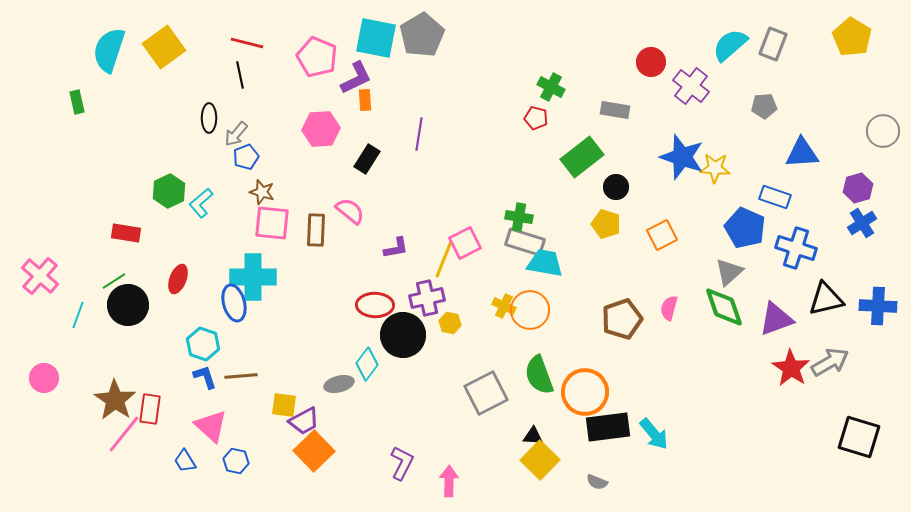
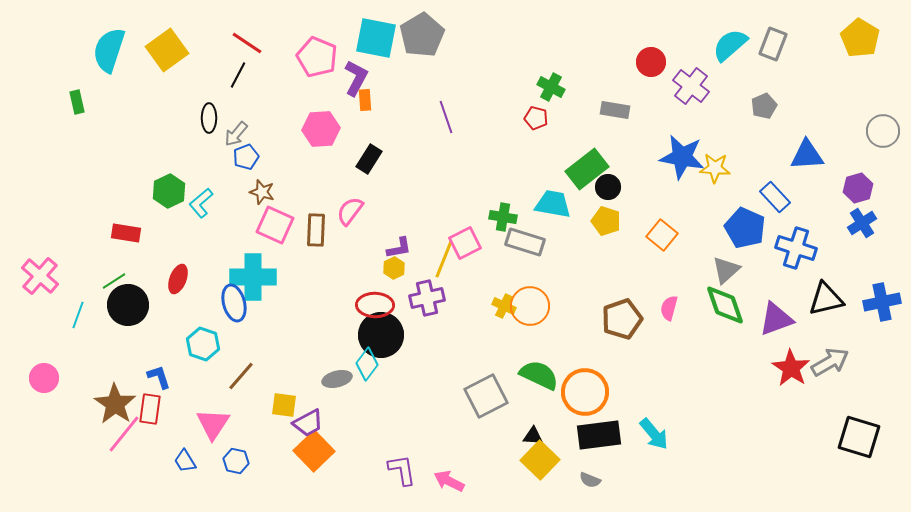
yellow pentagon at (852, 37): moved 8 px right, 1 px down
red line at (247, 43): rotated 20 degrees clockwise
yellow square at (164, 47): moved 3 px right, 3 px down
black line at (240, 75): moved 2 px left; rotated 40 degrees clockwise
purple L-shape at (356, 78): rotated 36 degrees counterclockwise
gray pentagon at (764, 106): rotated 20 degrees counterclockwise
purple line at (419, 134): moved 27 px right, 17 px up; rotated 28 degrees counterclockwise
blue triangle at (802, 153): moved 5 px right, 2 px down
green rectangle at (582, 157): moved 5 px right, 12 px down
blue star at (682, 157): rotated 9 degrees counterclockwise
black rectangle at (367, 159): moved 2 px right
black circle at (616, 187): moved 8 px left
blue rectangle at (775, 197): rotated 28 degrees clockwise
pink semicircle at (350, 211): rotated 92 degrees counterclockwise
green cross at (519, 217): moved 16 px left
pink square at (272, 223): moved 3 px right, 2 px down; rotated 18 degrees clockwise
yellow pentagon at (606, 224): moved 3 px up
orange square at (662, 235): rotated 24 degrees counterclockwise
purple L-shape at (396, 248): moved 3 px right
cyan trapezoid at (545, 263): moved 8 px right, 59 px up
gray triangle at (729, 272): moved 3 px left, 2 px up
blue cross at (878, 306): moved 4 px right, 4 px up; rotated 15 degrees counterclockwise
green diamond at (724, 307): moved 1 px right, 2 px up
orange circle at (530, 310): moved 4 px up
yellow hexagon at (450, 323): moved 56 px left, 55 px up; rotated 20 degrees clockwise
black circle at (403, 335): moved 22 px left
green semicircle at (539, 375): rotated 135 degrees clockwise
brown line at (241, 376): rotated 44 degrees counterclockwise
blue L-shape at (205, 377): moved 46 px left
gray ellipse at (339, 384): moved 2 px left, 5 px up
gray square at (486, 393): moved 3 px down
brown star at (115, 400): moved 4 px down
purple trapezoid at (304, 421): moved 4 px right, 2 px down
pink triangle at (211, 426): moved 2 px right, 2 px up; rotated 21 degrees clockwise
black rectangle at (608, 427): moved 9 px left, 8 px down
purple L-shape at (402, 463): moved 7 px down; rotated 36 degrees counterclockwise
pink arrow at (449, 481): rotated 64 degrees counterclockwise
gray semicircle at (597, 482): moved 7 px left, 2 px up
